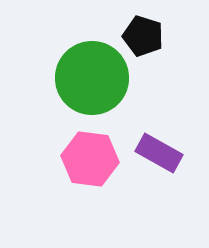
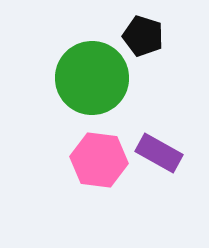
pink hexagon: moved 9 px right, 1 px down
